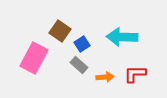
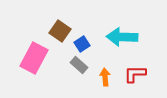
orange arrow: rotated 90 degrees counterclockwise
